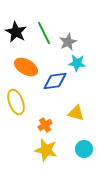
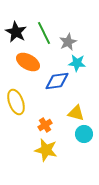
orange ellipse: moved 2 px right, 5 px up
blue diamond: moved 2 px right
cyan circle: moved 15 px up
